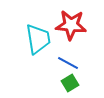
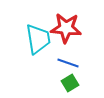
red star: moved 5 px left, 3 px down
blue line: rotated 10 degrees counterclockwise
